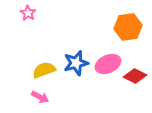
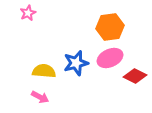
pink star: rotated 14 degrees clockwise
orange hexagon: moved 18 px left
pink ellipse: moved 2 px right, 6 px up
yellow semicircle: moved 1 px down; rotated 25 degrees clockwise
